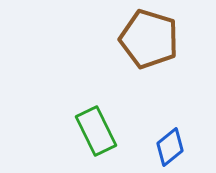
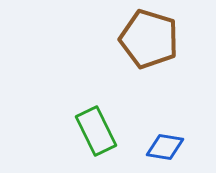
blue diamond: moved 5 px left; rotated 48 degrees clockwise
